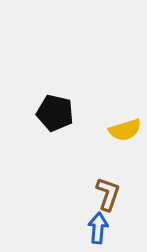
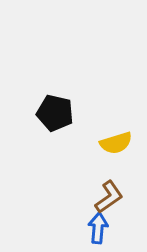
yellow semicircle: moved 9 px left, 13 px down
brown L-shape: moved 1 px right, 3 px down; rotated 36 degrees clockwise
